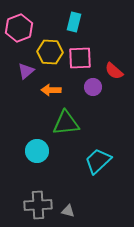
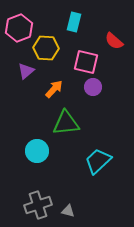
yellow hexagon: moved 4 px left, 4 px up
pink square: moved 6 px right, 4 px down; rotated 15 degrees clockwise
red semicircle: moved 30 px up
orange arrow: moved 3 px right, 1 px up; rotated 132 degrees clockwise
gray cross: rotated 16 degrees counterclockwise
